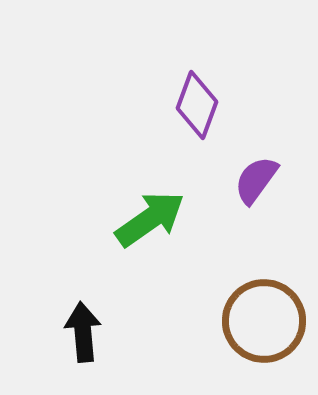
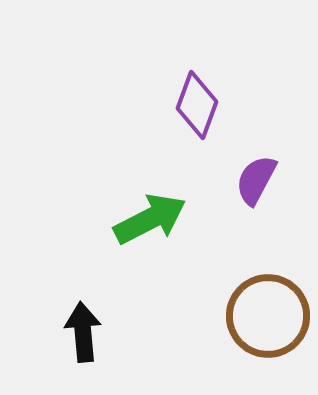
purple semicircle: rotated 8 degrees counterclockwise
green arrow: rotated 8 degrees clockwise
brown circle: moved 4 px right, 5 px up
